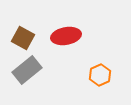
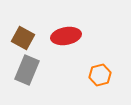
gray rectangle: rotated 28 degrees counterclockwise
orange hexagon: rotated 10 degrees clockwise
